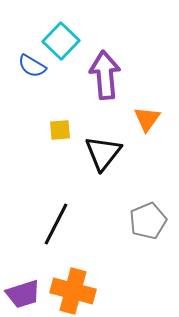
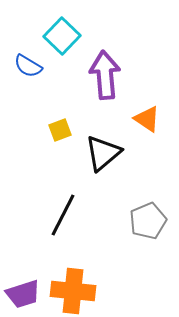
cyan square: moved 1 px right, 5 px up
blue semicircle: moved 4 px left
orange triangle: rotated 32 degrees counterclockwise
yellow square: rotated 15 degrees counterclockwise
black triangle: rotated 12 degrees clockwise
black line: moved 7 px right, 9 px up
orange cross: rotated 9 degrees counterclockwise
